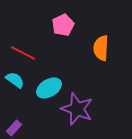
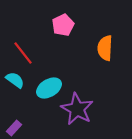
orange semicircle: moved 4 px right
red line: rotated 25 degrees clockwise
purple star: rotated 8 degrees clockwise
